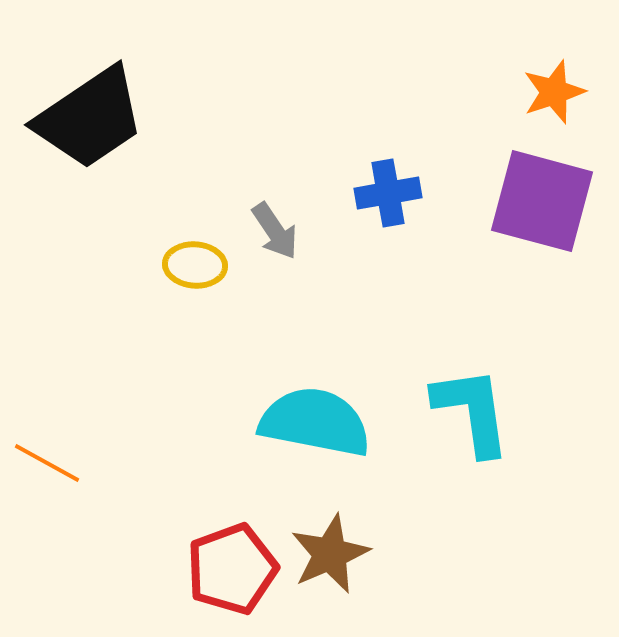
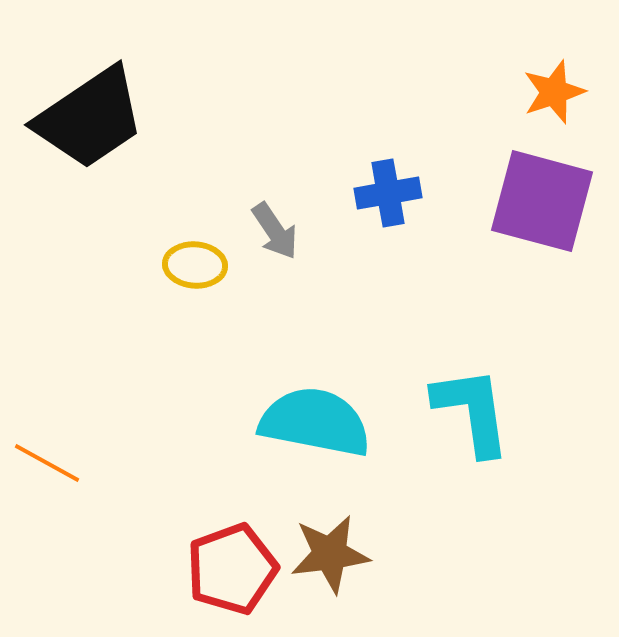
brown star: rotated 16 degrees clockwise
